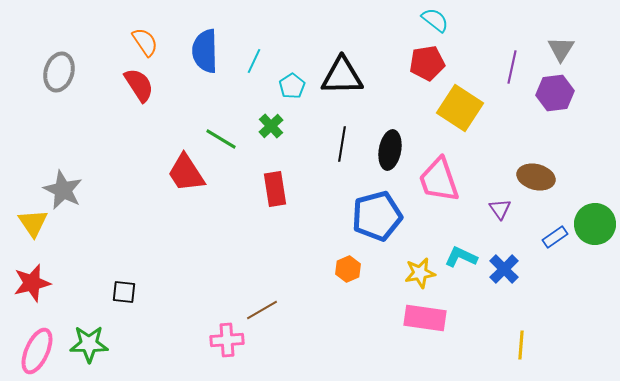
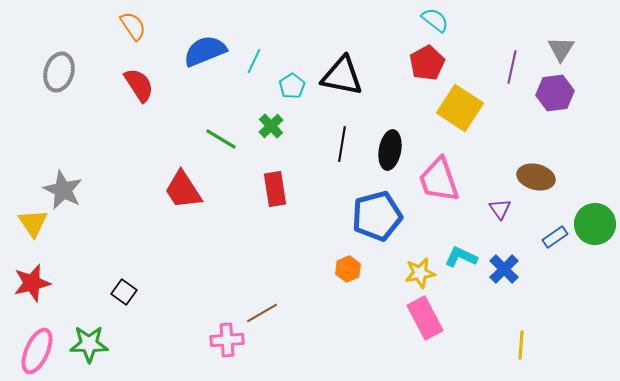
orange semicircle: moved 12 px left, 16 px up
blue semicircle: rotated 69 degrees clockwise
red pentagon: rotated 20 degrees counterclockwise
black triangle: rotated 12 degrees clockwise
red trapezoid: moved 3 px left, 17 px down
black square: rotated 30 degrees clockwise
brown line: moved 3 px down
pink rectangle: rotated 54 degrees clockwise
